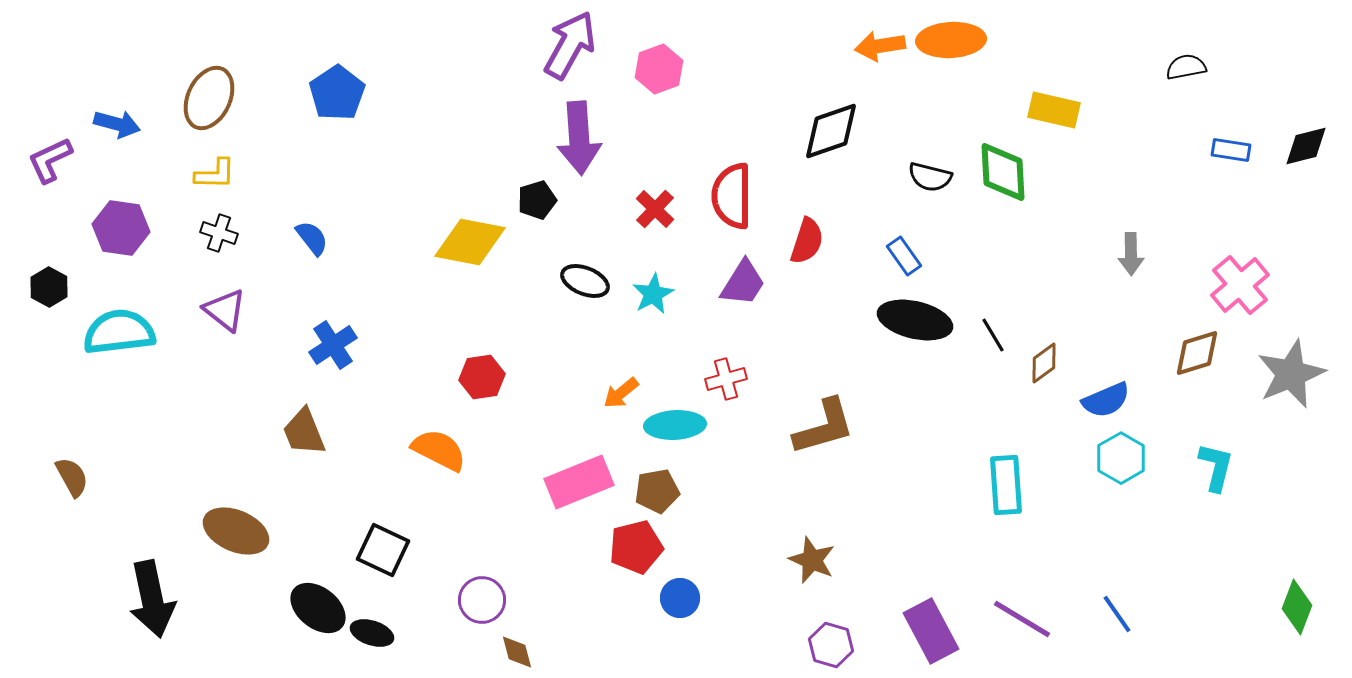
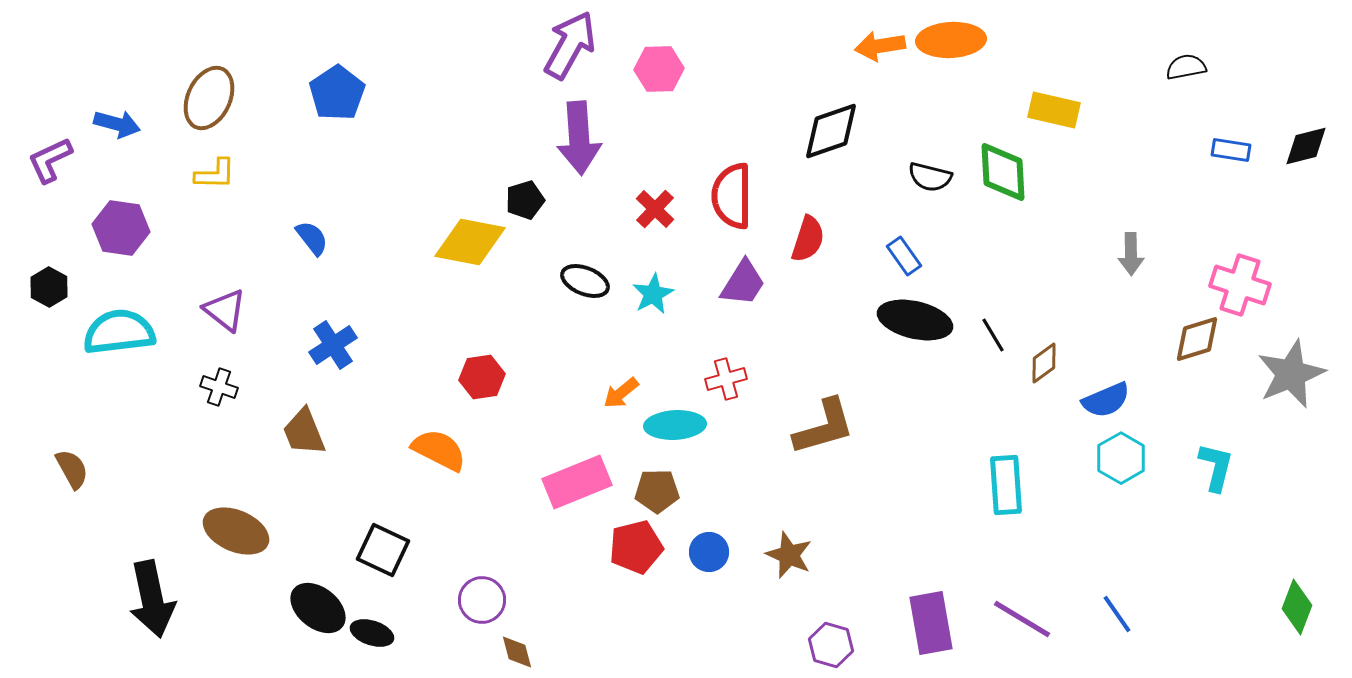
pink hexagon at (659, 69): rotated 18 degrees clockwise
black pentagon at (537, 200): moved 12 px left
black cross at (219, 233): moved 154 px down
red semicircle at (807, 241): moved 1 px right, 2 px up
pink cross at (1240, 285): rotated 32 degrees counterclockwise
brown diamond at (1197, 353): moved 14 px up
brown semicircle at (72, 477): moved 8 px up
pink rectangle at (579, 482): moved 2 px left
brown pentagon at (657, 491): rotated 9 degrees clockwise
brown star at (812, 560): moved 23 px left, 5 px up
blue circle at (680, 598): moved 29 px right, 46 px up
purple rectangle at (931, 631): moved 8 px up; rotated 18 degrees clockwise
